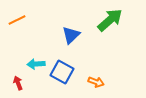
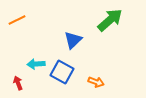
blue triangle: moved 2 px right, 5 px down
